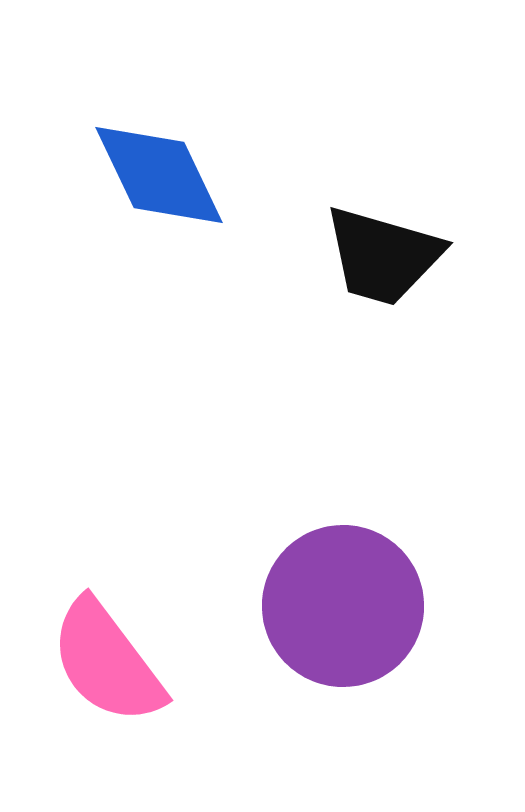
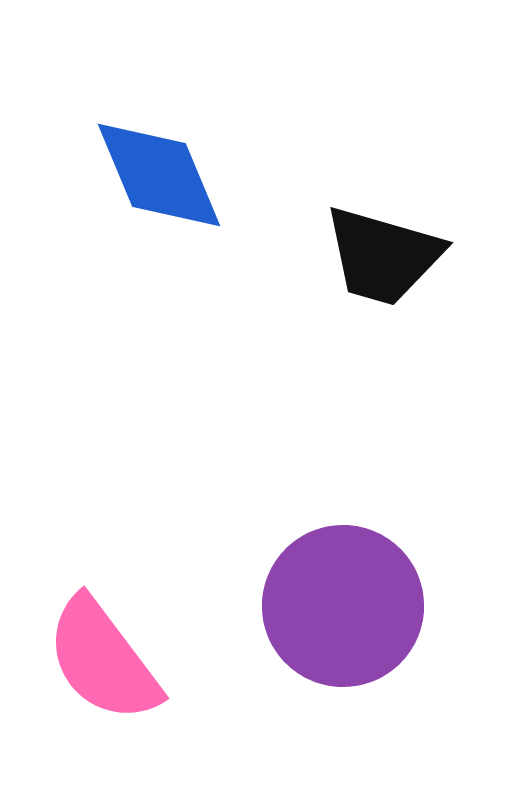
blue diamond: rotated 3 degrees clockwise
pink semicircle: moved 4 px left, 2 px up
